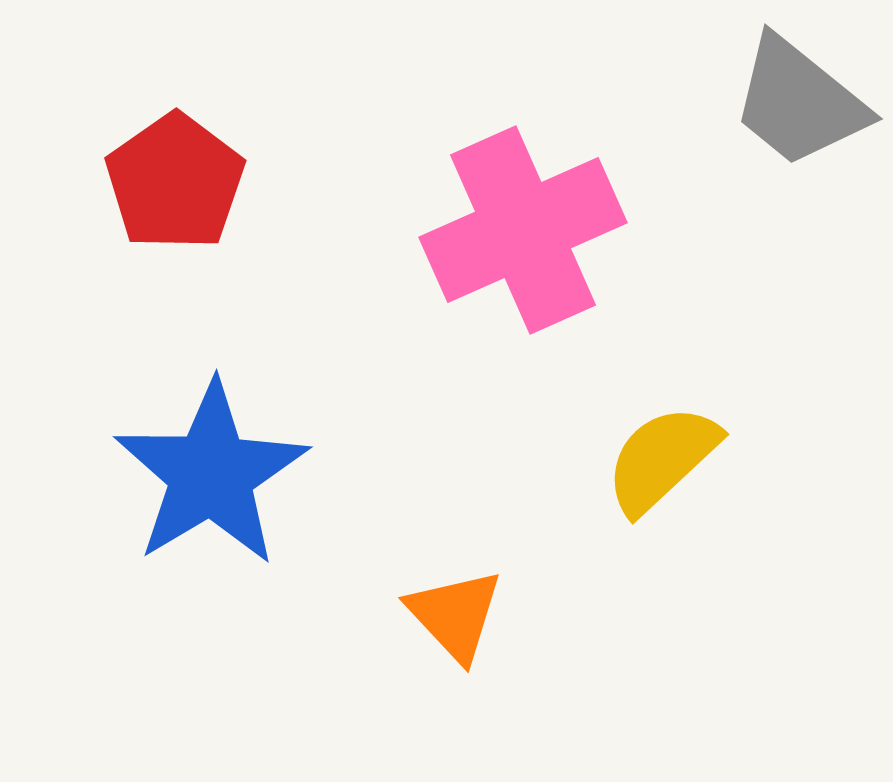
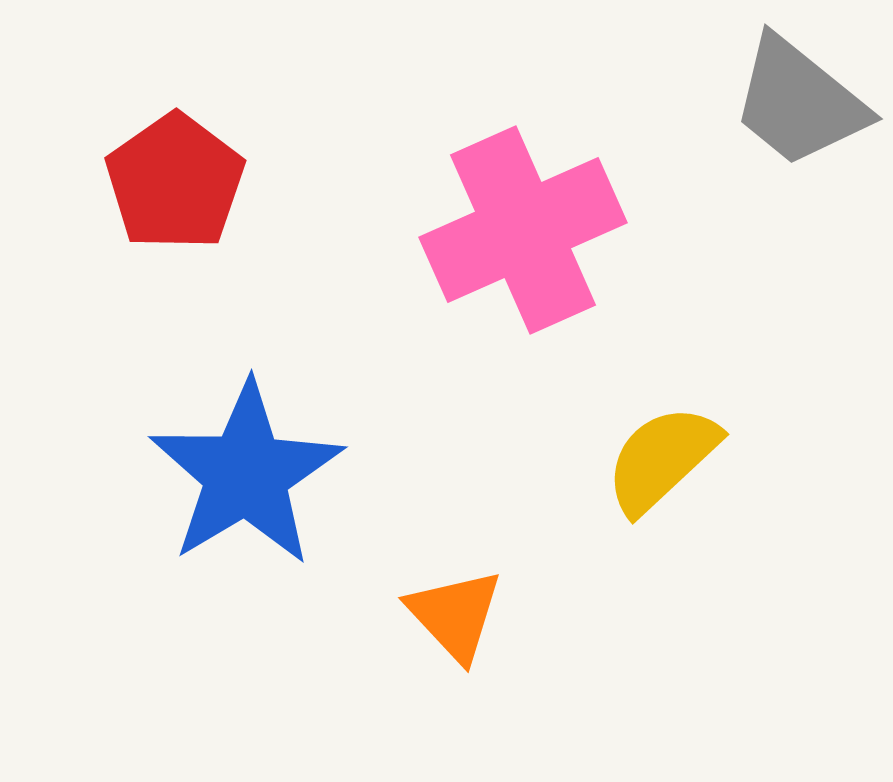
blue star: moved 35 px right
